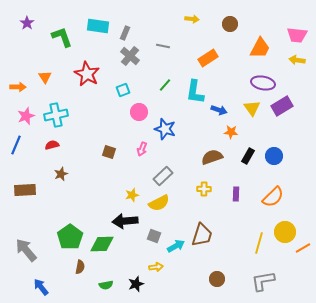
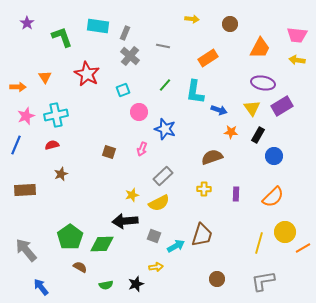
black rectangle at (248, 156): moved 10 px right, 21 px up
brown semicircle at (80, 267): rotated 72 degrees counterclockwise
